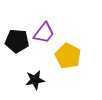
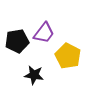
black pentagon: rotated 15 degrees counterclockwise
black star: moved 1 px left, 5 px up; rotated 18 degrees clockwise
